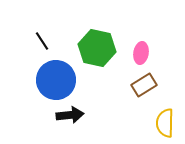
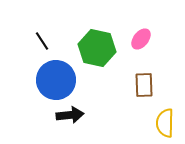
pink ellipse: moved 14 px up; rotated 30 degrees clockwise
brown rectangle: rotated 60 degrees counterclockwise
